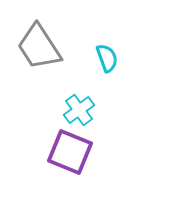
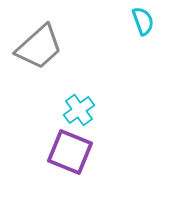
gray trapezoid: rotated 99 degrees counterclockwise
cyan semicircle: moved 36 px right, 37 px up
